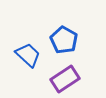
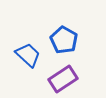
purple rectangle: moved 2 px left
